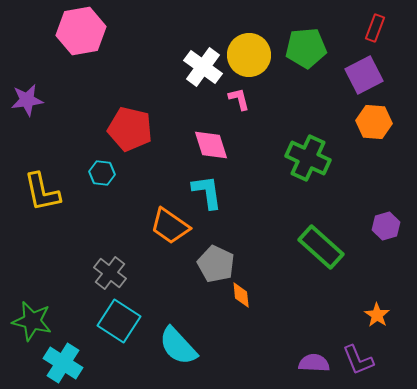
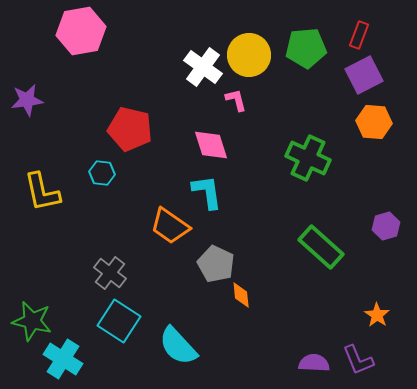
red rectangle: moved 16 px left, 7 px down
pink L-shape: moved 3 px left, 1 px down
cyan cross: moved 4 px up
